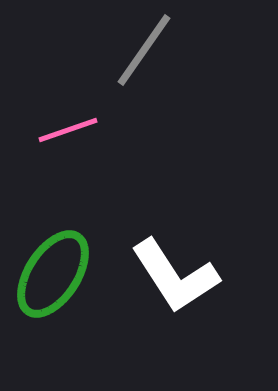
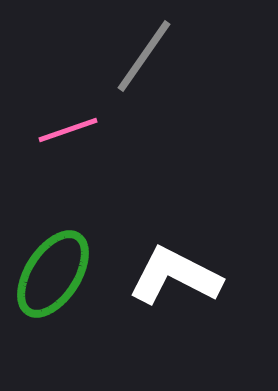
gray line: moved 6 px down
white L-shape: rotated 150 degrees clockwise
